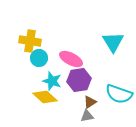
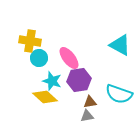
cyan triangle: moved 7 px right, 3 px down; rotated 30 degrees counterclockwise
pink ellipse: moved 2 px left, 1 px up; rotated 25 degrees clockwise
brown triangle: rotated 24 degrees clockwise
